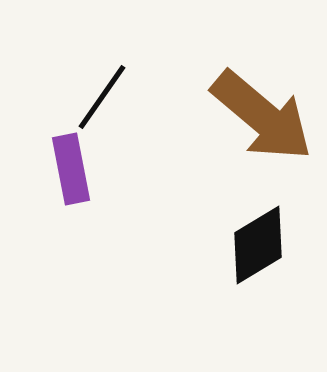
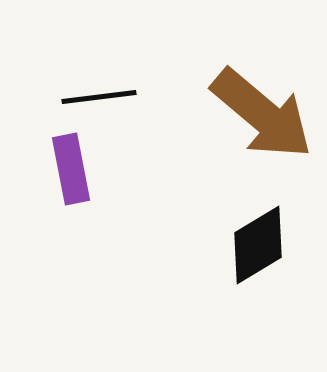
black line: moved 3 px left; rotated 48 degrees clockwise
brown arrow: moved 2 px up
